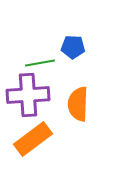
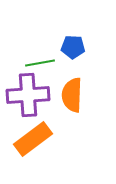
orange semicircle: moved 6 px left, 9 px up
